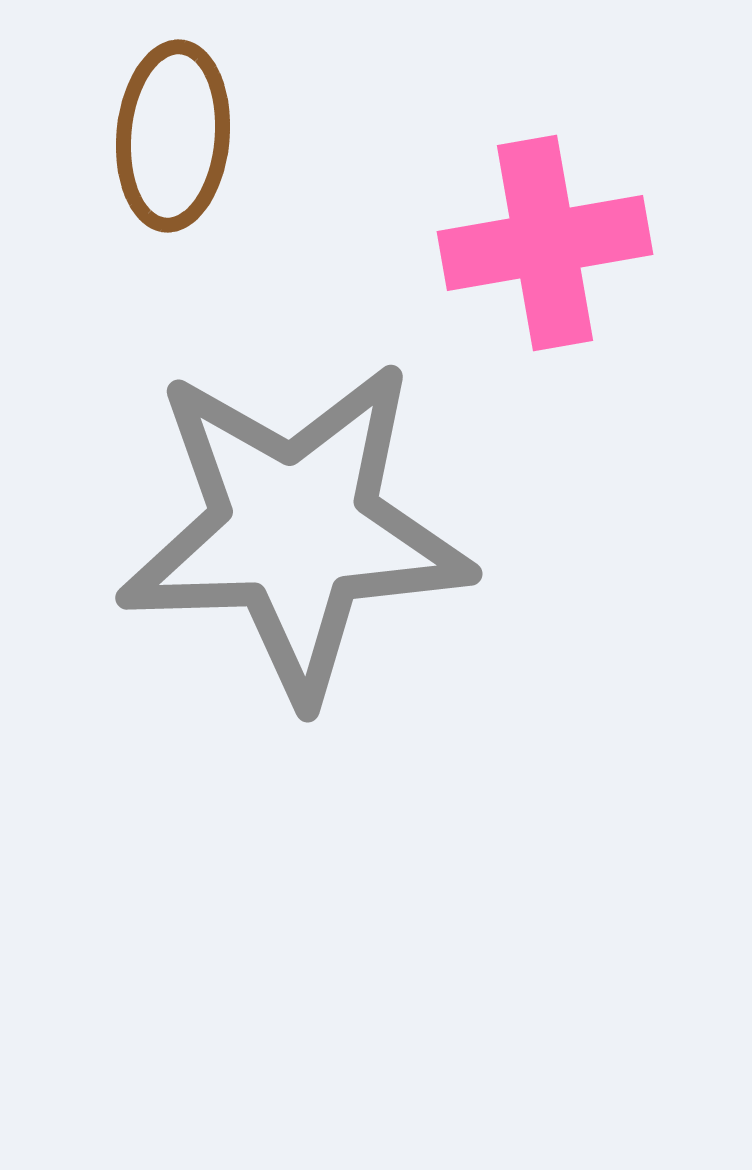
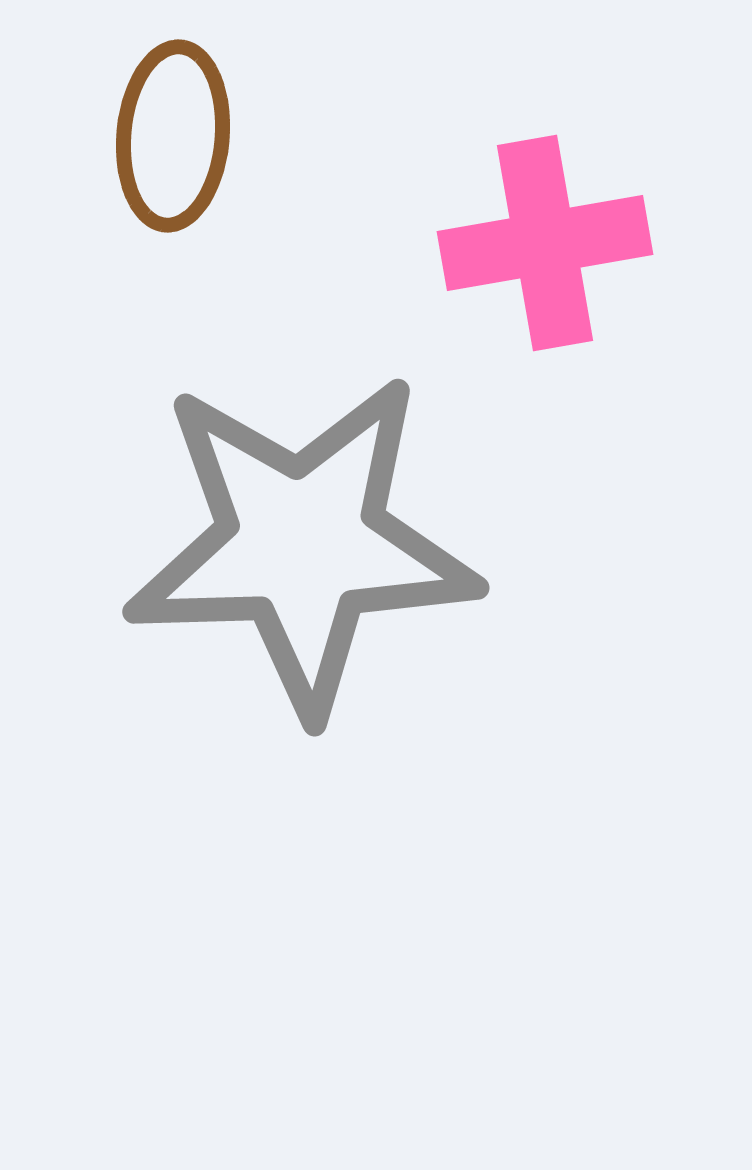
gray star: moved 7 px right, 14 px down
